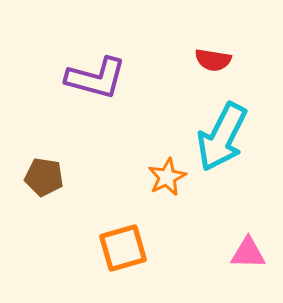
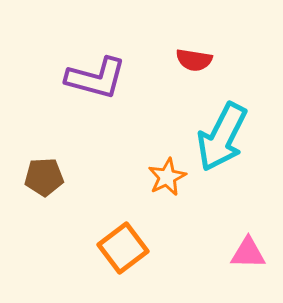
red semicircle: moved 19 px left
brown pentagon: rotated 12 degrees counterclockwise
orange square: rotated 21 degrees counterclockwise
